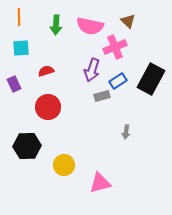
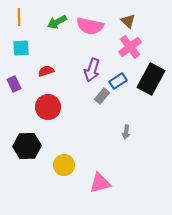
green arrow: moved 1 px right, 3 px up; rotated 60 degrees clockwise
pink cross: moved 15 px right; rotated 15 degrees counterclockwise
gray rectangle: rotated 35 degrees counterclockwise
